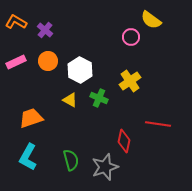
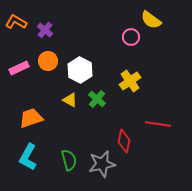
pink rectangle: moved 3 px right, 6 px down
green cross: moved 2 px left, 1 px down; rotated 18 degrees clockwise
green semicircle: moved 2 px left
gray star: moved 3 px left, 3 px up; rotated 8 degrees clockwise
